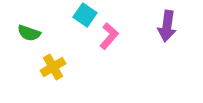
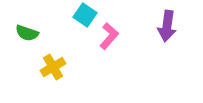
green semicircle: moved 2 px left
